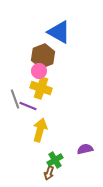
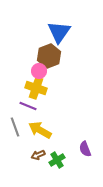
blue triangle: rotated 35 degrees clockwise
brown hexagon: moved 6 px right
yellow cross: moved 5 px left
gray line: moved 28 px down
yellow arrow: rotated 75 degrees counterclockwise
purple semicircle: rotated 98 degrees counterclockwise
green cross: moved 2 px right
brown arrow: moved 11 px left, 18 px up; rotated 48 degrees clockwise
